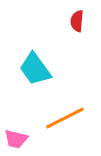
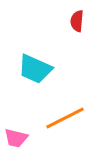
cyan trapezoid: rotated 30 degrees counterclockwise
pink trapezoid: moved 1 px up
